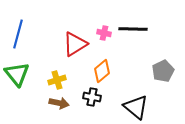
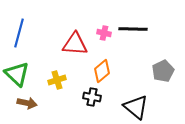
blue line: moved 1 px right, 1 px up
red triangle: rotated 36 degrees clockwise
green triangle: rotated 8 degrees counterclockwise
brown arrow: moved 32 px left
